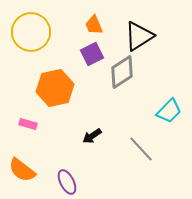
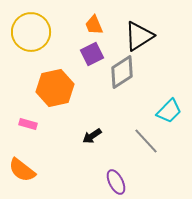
gray line: moved 5 px right, 8 px up
purple ellipse: moved 49 px right
